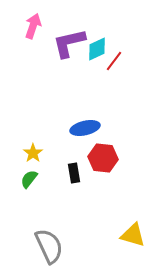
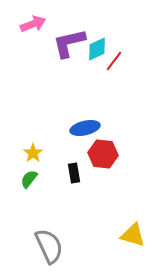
pink arrow: moved 2 px up; rotated 50 degrees clockwise
red hexagon: moved 4 px up
